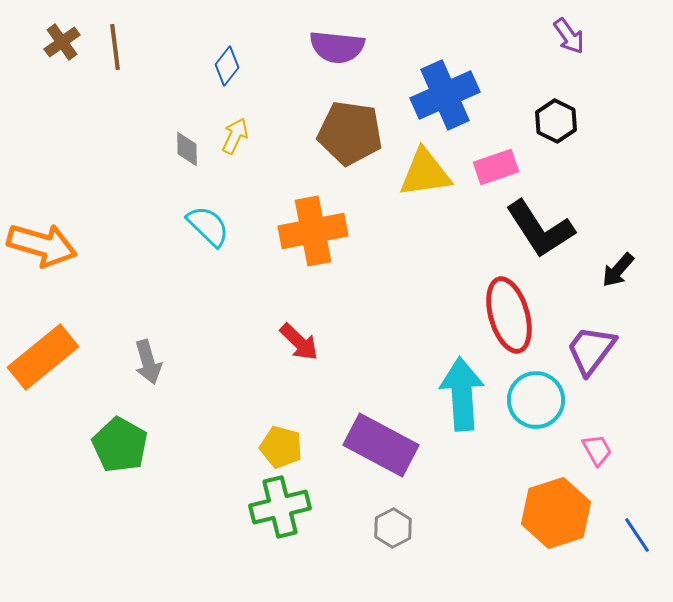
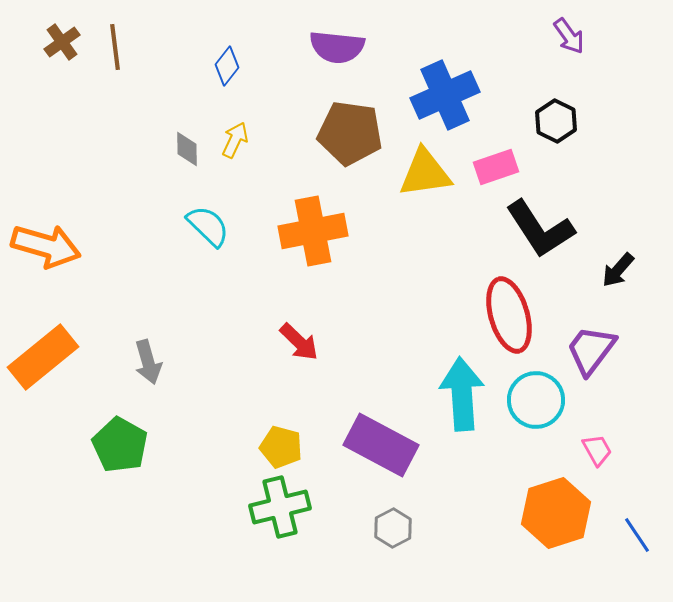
yellow arrow: moved 4 px down
orange arrow: moved 4 px right, 1 px down
